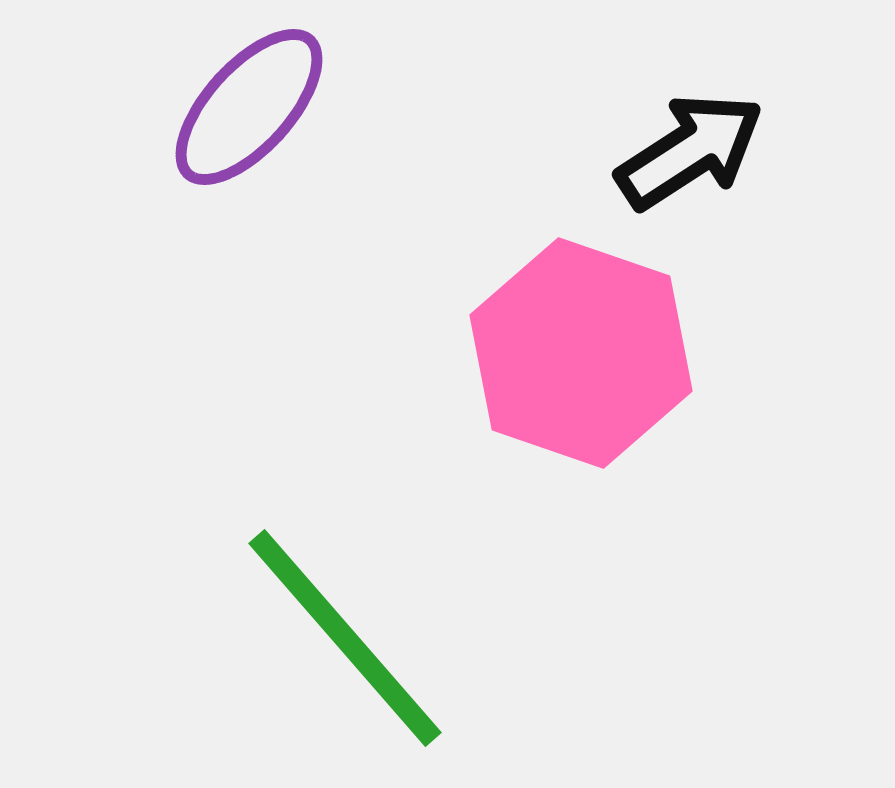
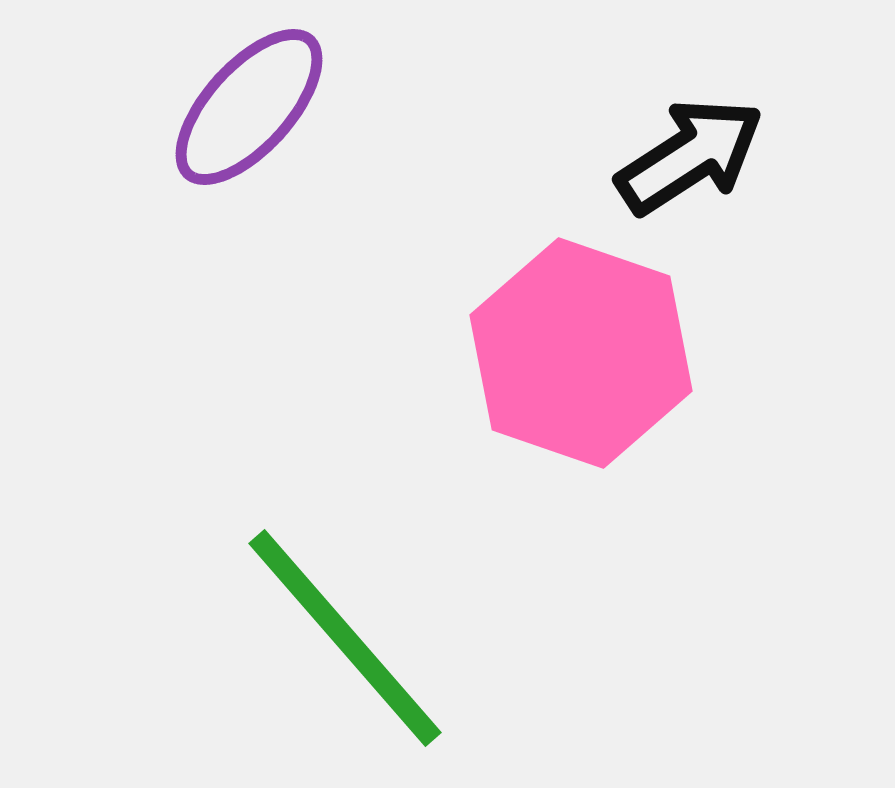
black arrow: moved 5 px down
